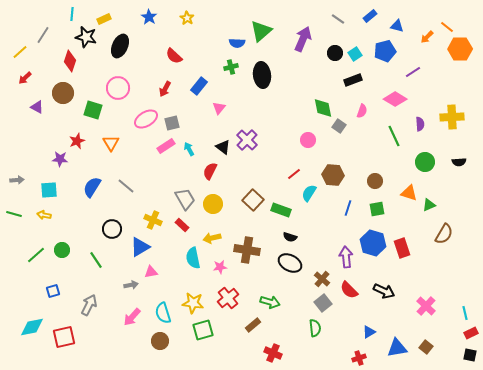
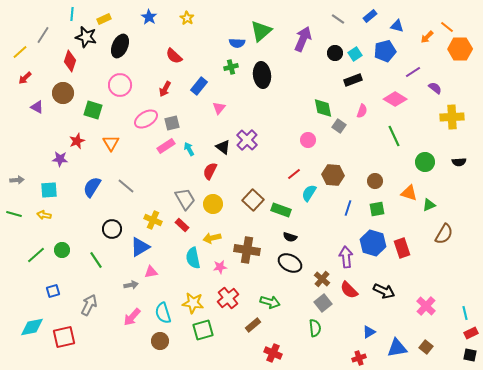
pink circle at (118, 88): moved 2 px right, 3 px up
purple semicircle at (420, 124): moved 15 px right, 36 px up; rotated 48 degrees counterclockwise
